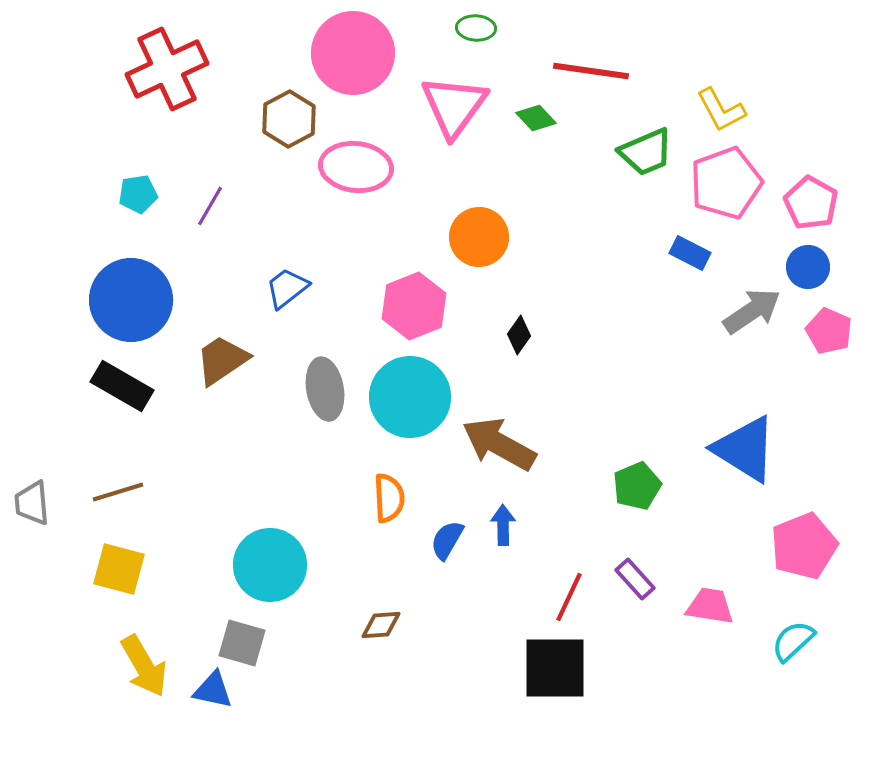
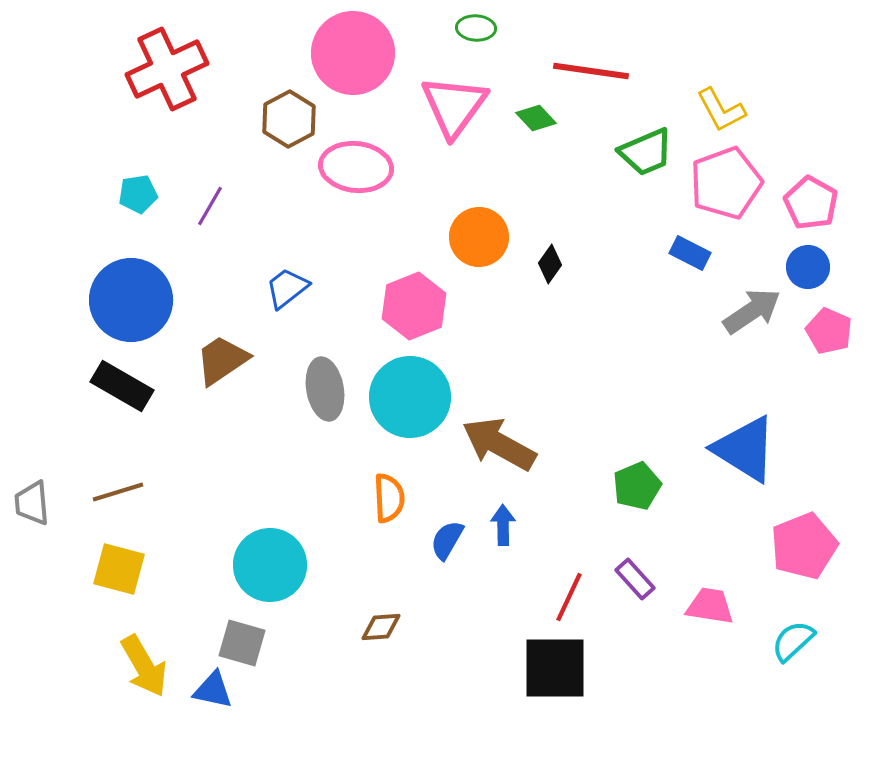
black diamond at (519, 335): moved 31 px right, 71 px up
brown diamond at (381, 625): moved 2 px down
